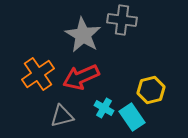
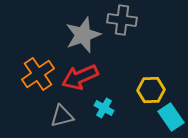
gray star: rotated 21 degrees clockwise
red arrow: moved 1 px left
yellow hexagon: rotated 12 degrees clockwise
cyan rectangle: moved 39 px right
